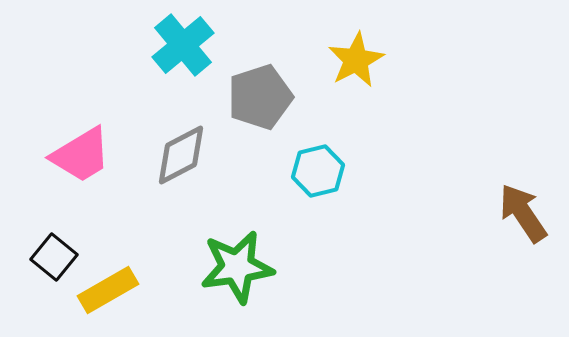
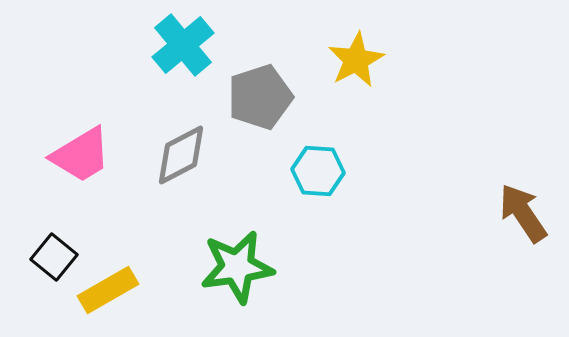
cyan hexagon: rotated 18 degrees clockwise
